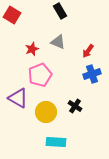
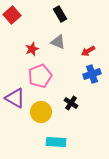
black rectangle: moved 3 px down
red square: rotated 18 degrees clockwise
red arrow: rotated 24 degrees clockwise
pink pentagon: moved 1 px down
purple triangle: moved 3 px left
black cross: moved 4 px left, 3 px up
yellow circle: moved 5 px left
